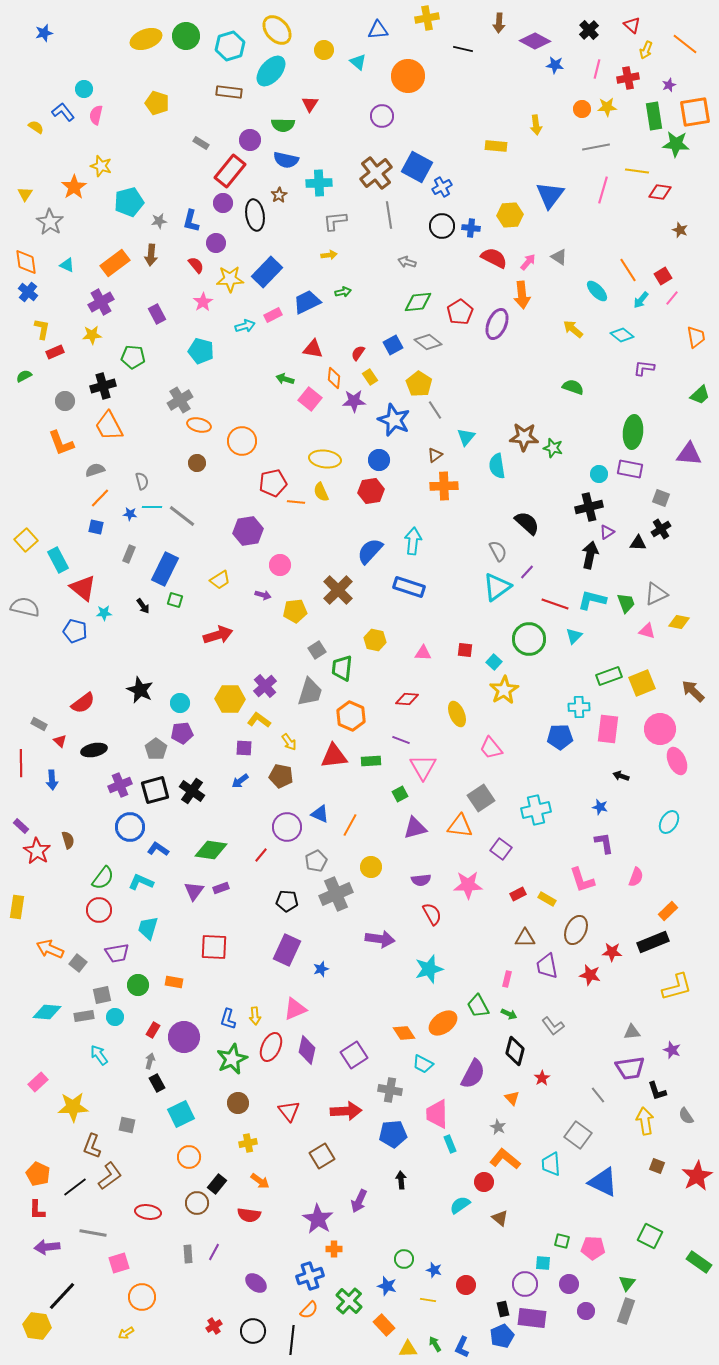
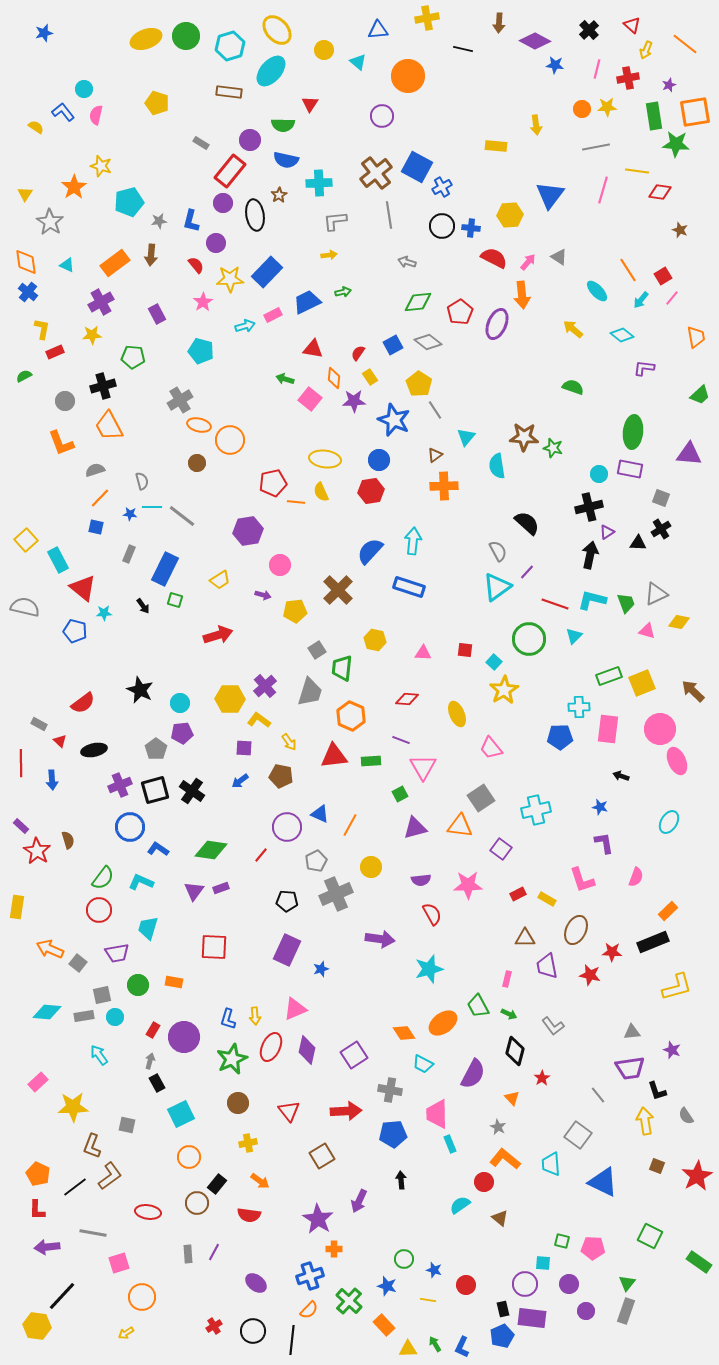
orange circle at (242, 441): moved 12 px left, 1 px up
